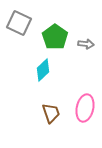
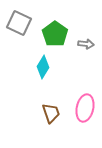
green pentagon: moved 3 px up
cyan diamond: moved 3 px up; rotated 15 degrees counterclockwise
